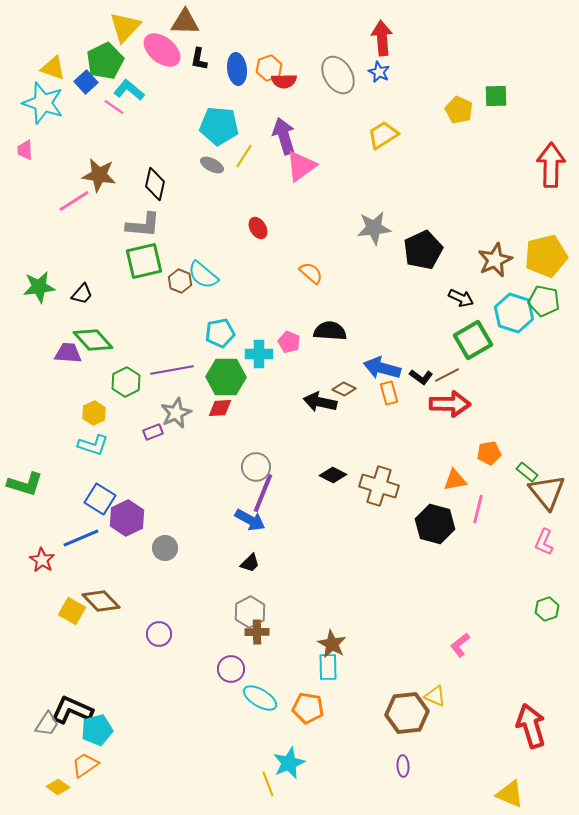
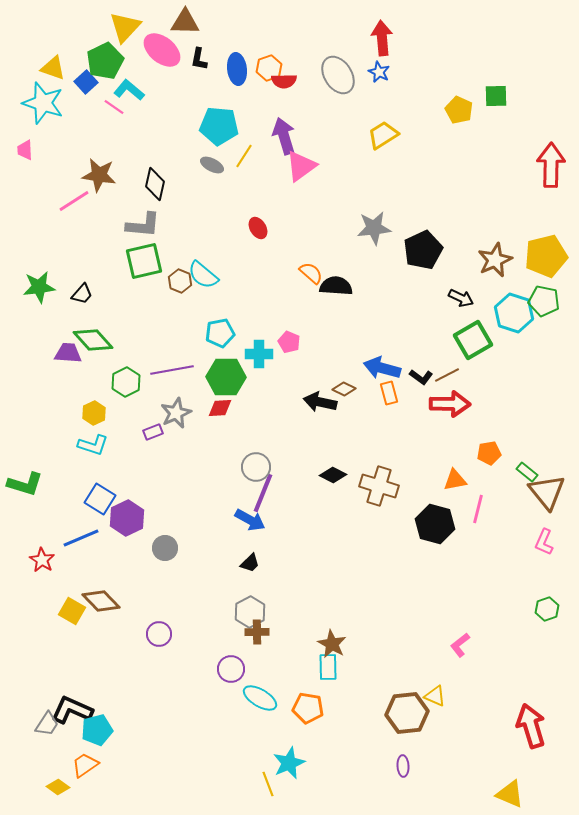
black semicircle at (330, 331): moved 6 px right, 45 px up
